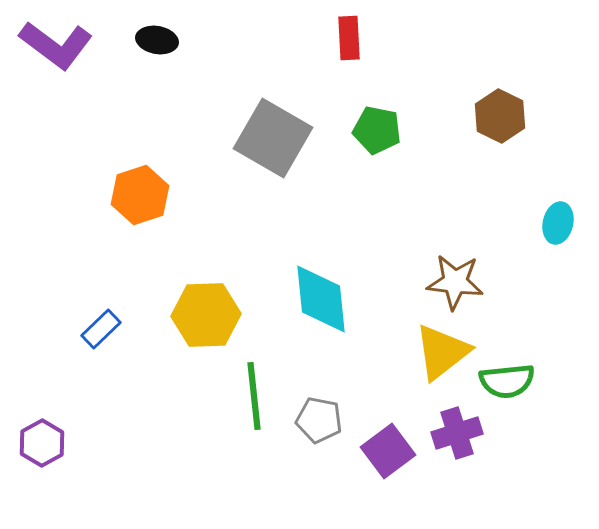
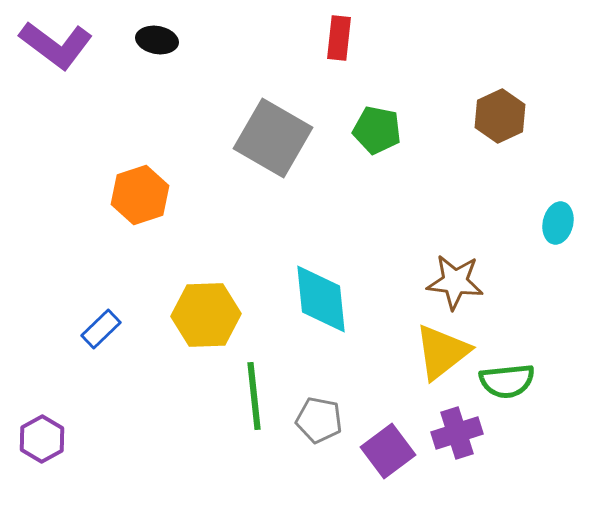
red rectangle: moved 10 px left; rotated 9 degrees clockwise
brown hexagon: rotated 9 degrees clockwise
purple hexagon: moved 4 px up
